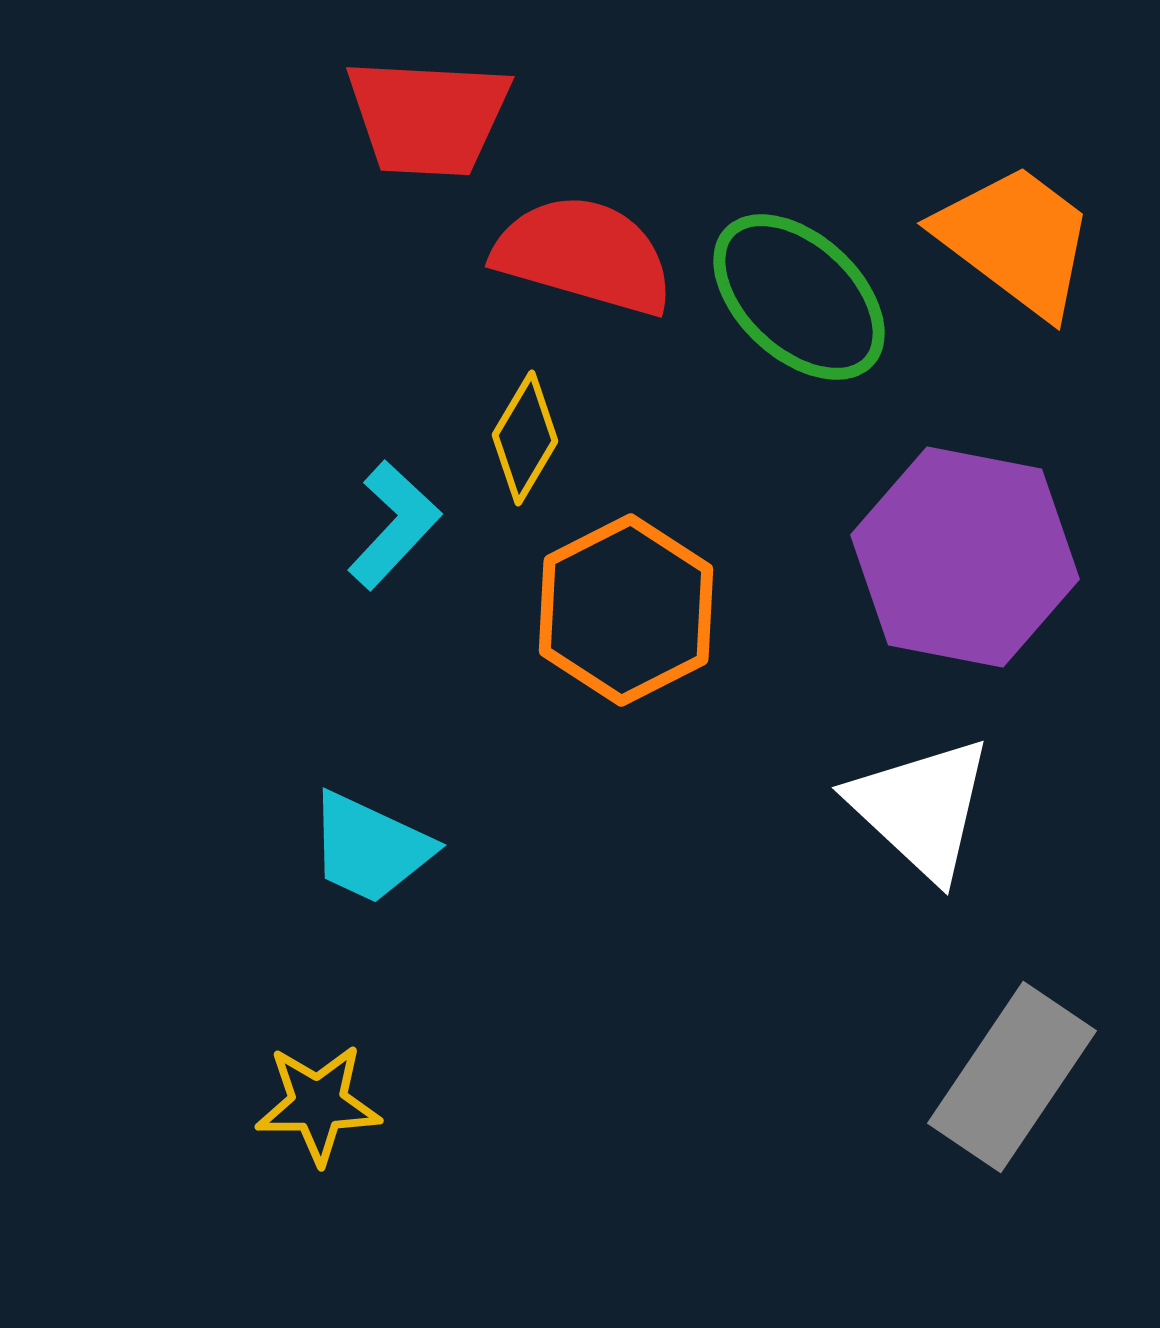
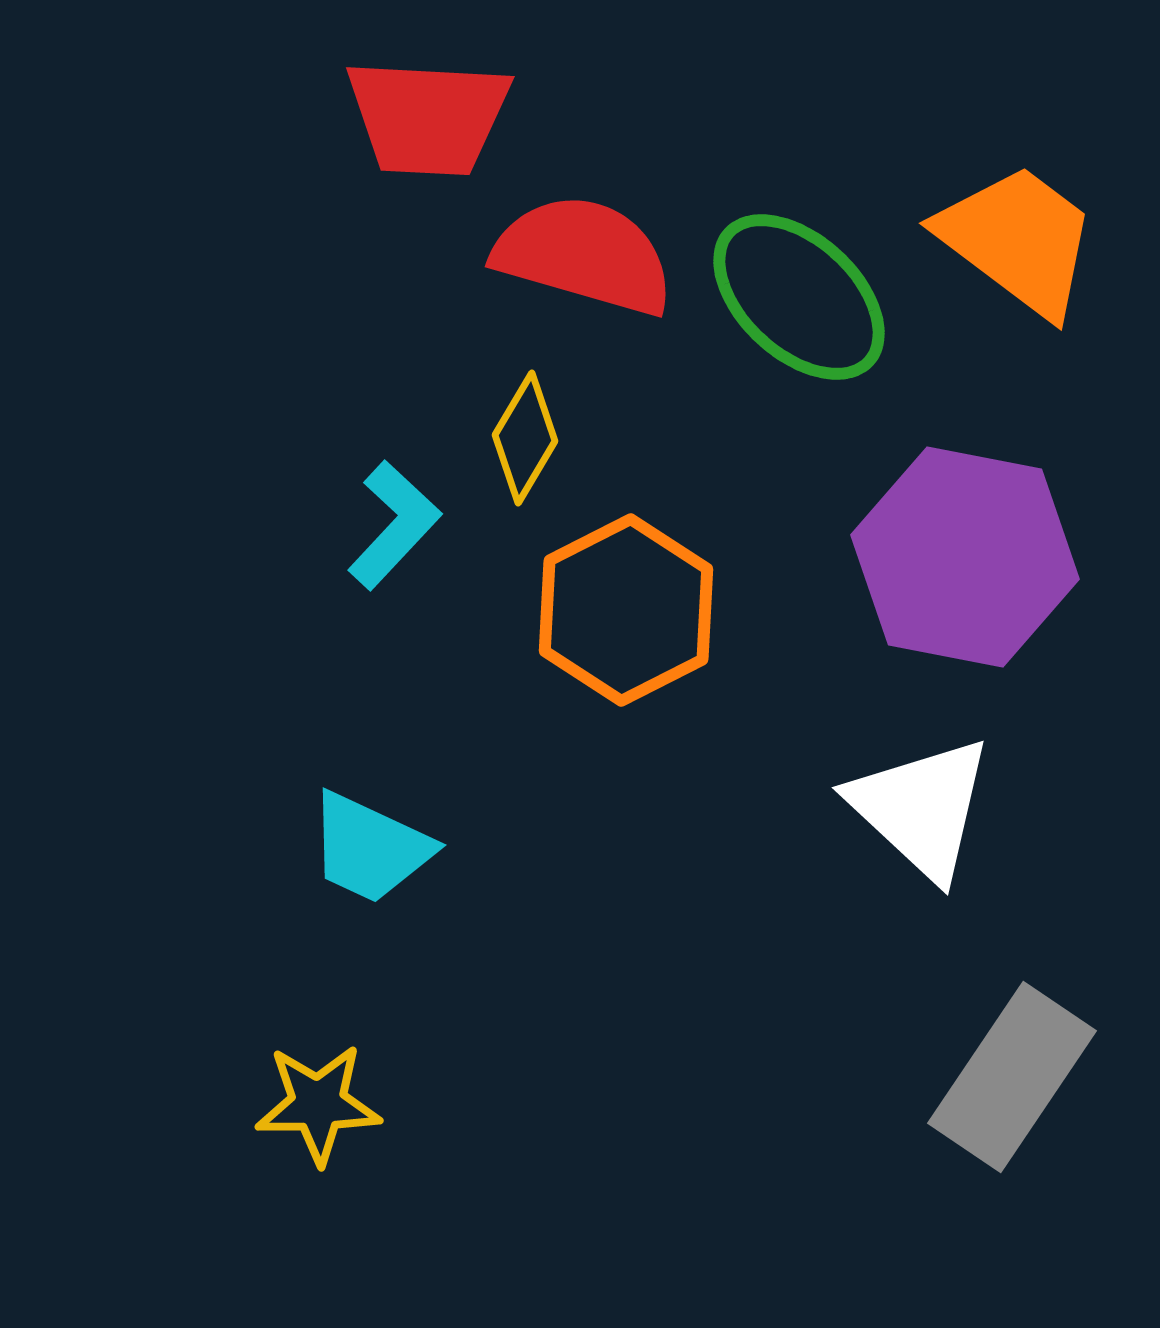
orange trapezoid: moved 2 px right
